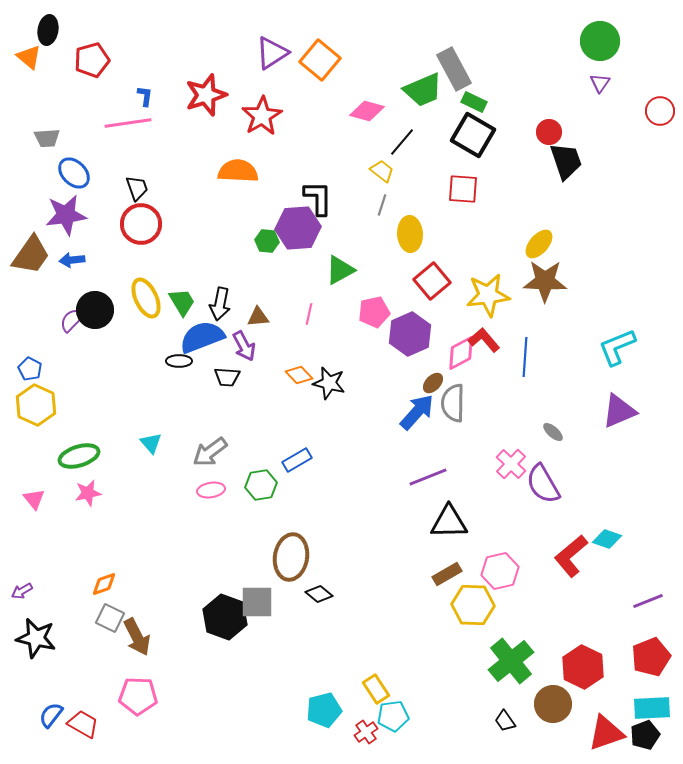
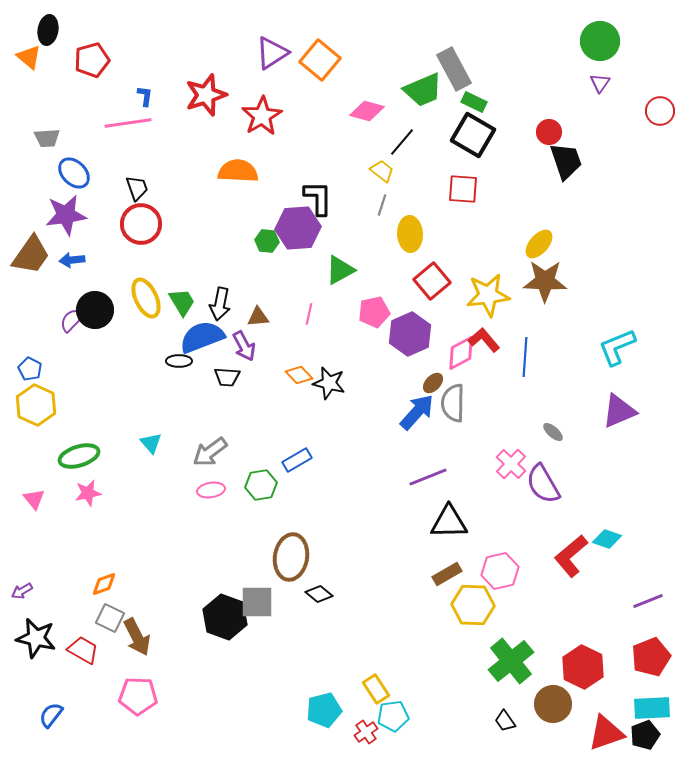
red trapezoid at (83, 724): moved 74 px up
